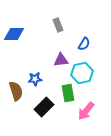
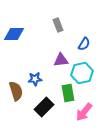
pink arrow: moved 2 px left, 1 px down
